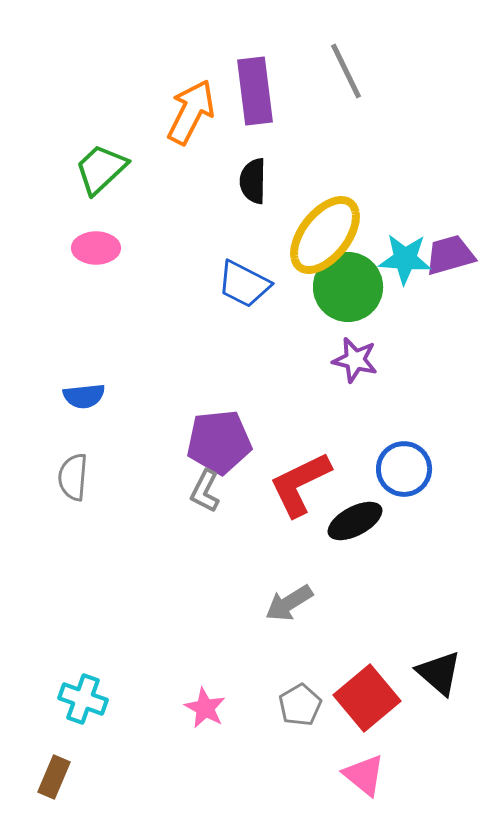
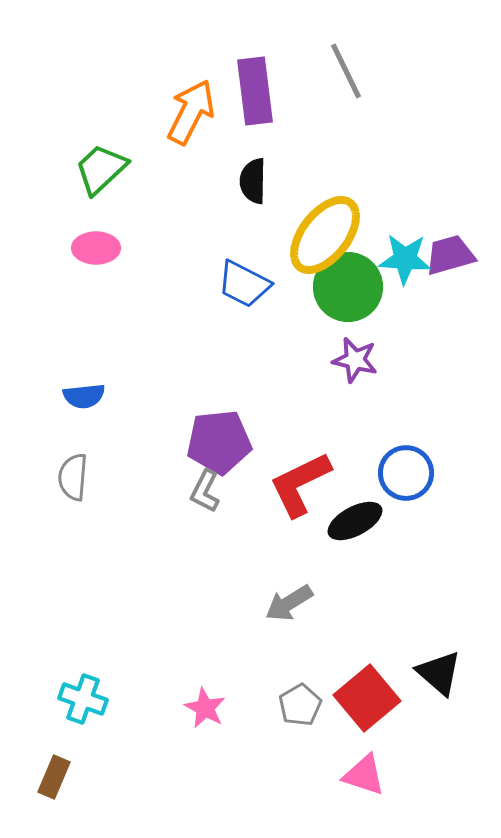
blue circle: moved 2 px right, 4 px down
pink triangle: rotated 21 degrees counterclockwise
